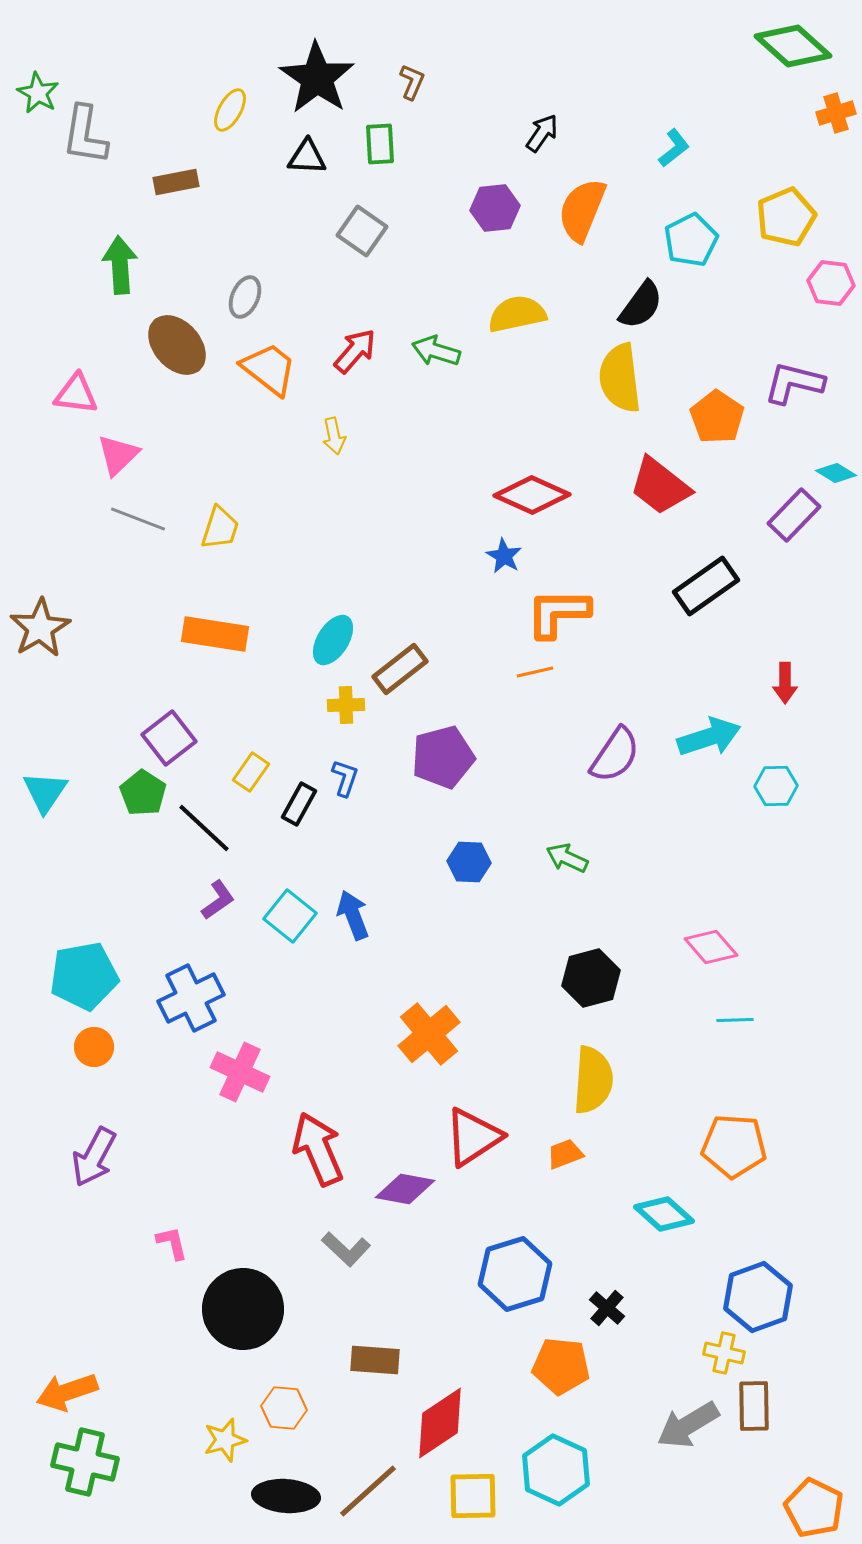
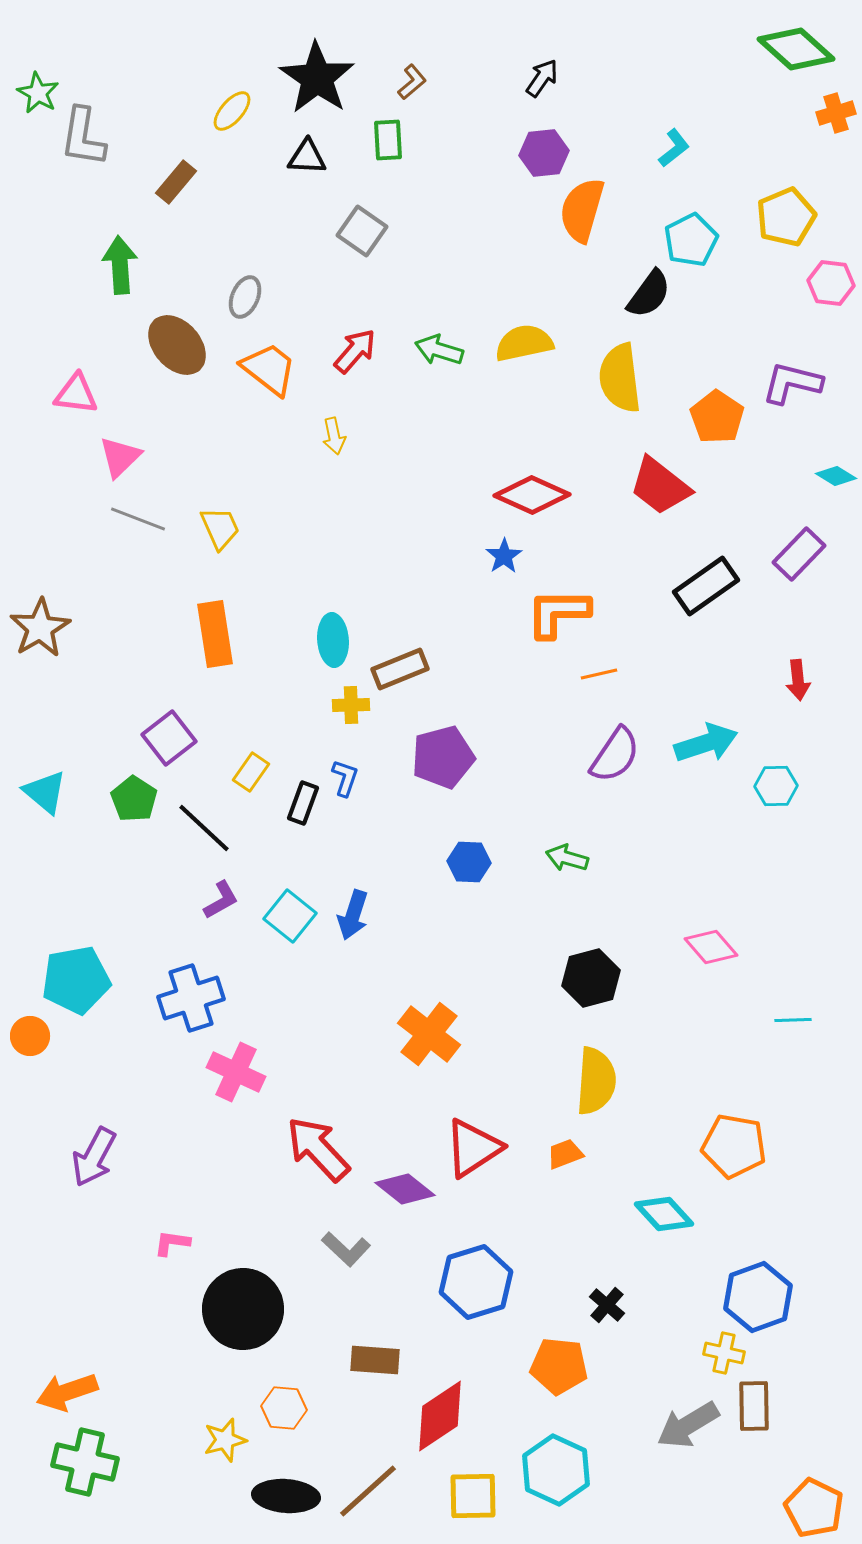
green diamond at (793, 46): moved 3 px right, 3 px down
brown L-shape at (412, 82): rotated 27 degrees clockwise
yellow ellipse at (230, 110): moved 2 px right, 1 px down; rotated 12 degrees clockwise
black arrow at (542, 133): moved 55 px up
gray L-shape at (85, 135): moved 2 px left, 2 px down
green rectangle at (380, 144): moved 8 px right, 4 px up
brown rectangle at (176, 182): rotated 39 degrees counterclockwise
purple hexagon at (495, 208): moved 49 px right, 55 px up
orange semicircle at (582, 210): rotated 6 degrees counterclockwise
black semicircle at (641, 305): moved 8 px right, 11 px up
yellow semicircle at (517, 314): moved 7 px right, 29 px down
green arrow at (436, 351): moved 3 px right, 1 px up
purple L-shape at (794, 383): moved 2 px left
pink triangle at (118, 455): moved 2 px right, 2 px down
cyan diamond at (836, 473): moved 3 px down
purple rectangle at (794, 515): moved 5 px right, 39 px down
yellow trapezoid at (220, 528): rotated 42 degrees counterclockwise
blue star at (504, 556): rotated 9 degrees clockwise
orange rectangle at (215, 634): rotated 72 degrees clockwise
cyan ellipse at (333, 640): rotated 36 degrees counterclockwise
brown rectangle at (400, 669): rotated 16 degrees clockwise
orange line at (535, 672): moved 64 px right, 2 px down
red arrow at (785, 683): moved 13 px right, 3 px up; rotated 6 degrees counterclockwise
yellow cross at (346, 705): moved 5 px right
cyan arrow at (709, 737): moved 3 px left, 6 px down
cyan triangle at (45, 792): rotated 24 degrees counterclockwise
green pentagon at (143, 793): moved 9 px left, 6 px down
black rectangle at (299, 804): moved 4 px right, 1 px up; rotated 9 degrees counterclockwise
green arrow at (567, 858): rotated 9 degrees counterclockwise
purple L-shape at (218, 900): moved 3 px right; rotated 6 degrees clockwise
blue arrow at (353, 915): rotated 141 degrees counterclockwise
cyan pentagon at (84, 976): moved 8 px left, 4 px down
blue cross at (191, 998): rotated 8 degrees clockwise
cyan line at (735, 1020): moved 58 px right
orange cross at (429, 1034): rotated 12 degrees counterclockwise
orange circle at (94, 1047): moved 64 px left, 11 px up
pink cross at (240, 1072): moved 4 px left
yellow semicircle at (593, 1080): moved 3 px right, 1 px down
red triangle at (473, 1137): moved 11 px down
orange pentagon at (734, 1146): rotated 6 degrees clockwise
red arrow at (318, 1149): rotated 20 degrees counterclockwise
purple diamond at (405, 1189): rotated 28 degrees clockwise
cyan diamond at (664, 1214): rotated 6 degrees clockwise
pink L-shape at (172, 1243): rotated 69 degrees counterclockwise
blue hexagon at (515, 1274): moved 39 px left, 8 px down
black cross at (607, 1308): moved 3 px up
orange pentagon at (561, 1366): moved 2 px left
red diamond at (440, 1423): moved 7 px up
